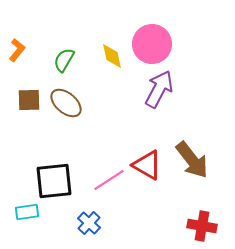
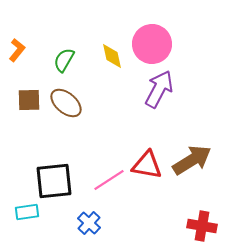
brown arrow: rotated 84 degrees counterclockwise
red triangle: rotated 20 degrees counterclockwise
